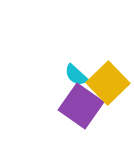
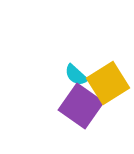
yellow square: rotated 12 degrees clockwise
